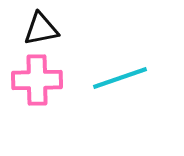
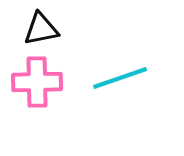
pink cross: moved 2 px down
